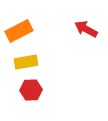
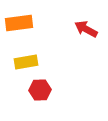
orange rectangle: moved 8 px up; rotated 20 degrees clockwise
red hexagon: moved 9 px right
